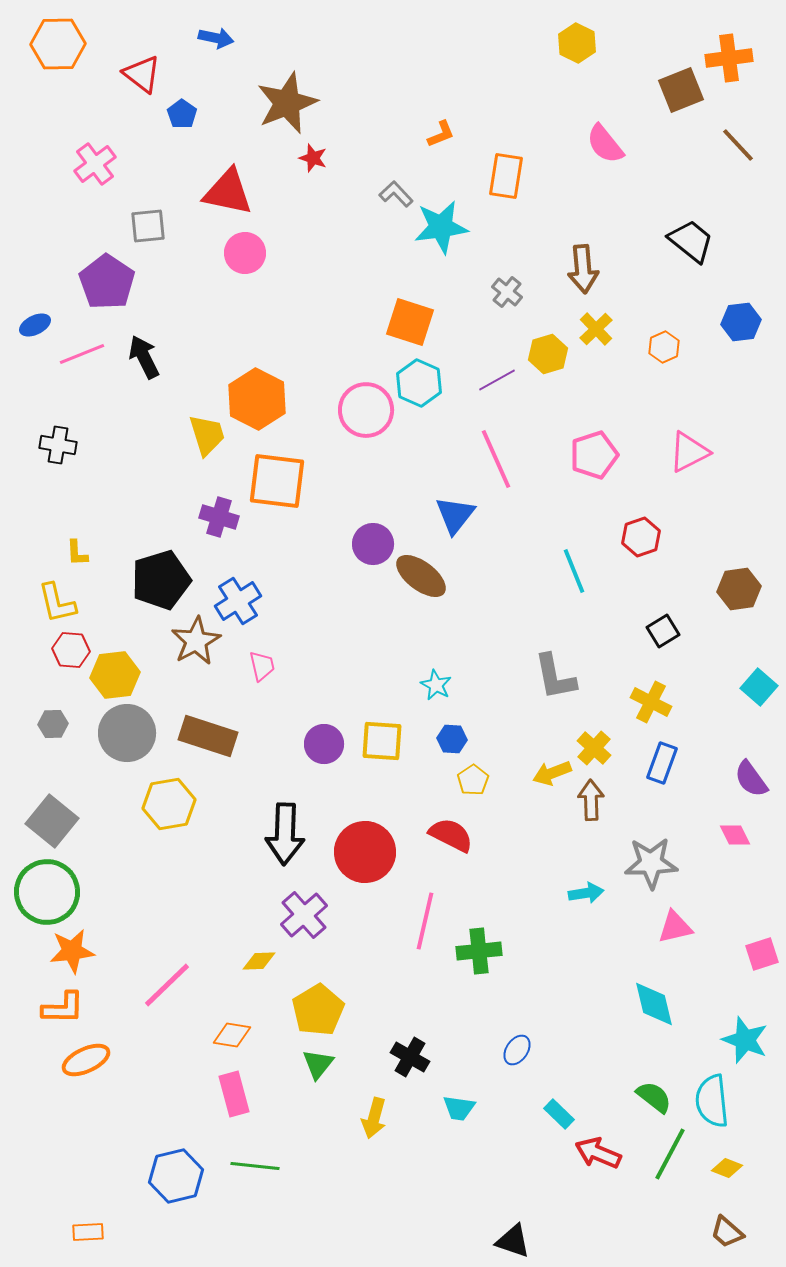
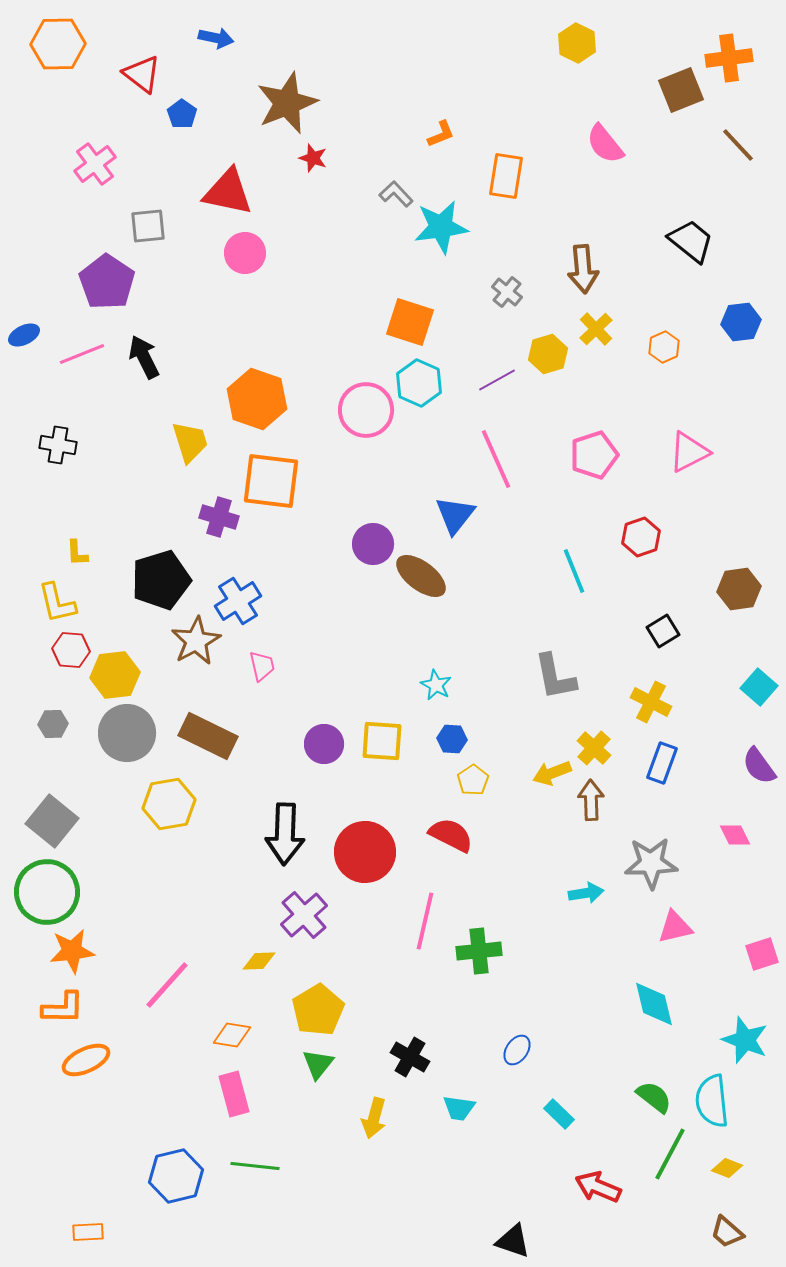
blue ellipse at (35, 325): moved 11 px left, 10 px down
orange hexagon at (257, 399): rotated 8 degrees counterclockwise
yellow trapezoid at (207, 435): moved 17 px left, 7 px down
orange square at (277, 481): moved 6 px left
brown rectangle at (208, 736): rotated 8 degrees clockwise
purple semicircle at (751, 779): moved 8 px right, 13 px up
pink line at (167, 985): rotated 4 degrees counterclockwise
red arrow at (598, 1153): moved 34 px down
